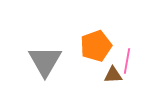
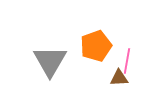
gray triangle: moved 5 px right
brown triangle: moved 6 px right, 3 px down
